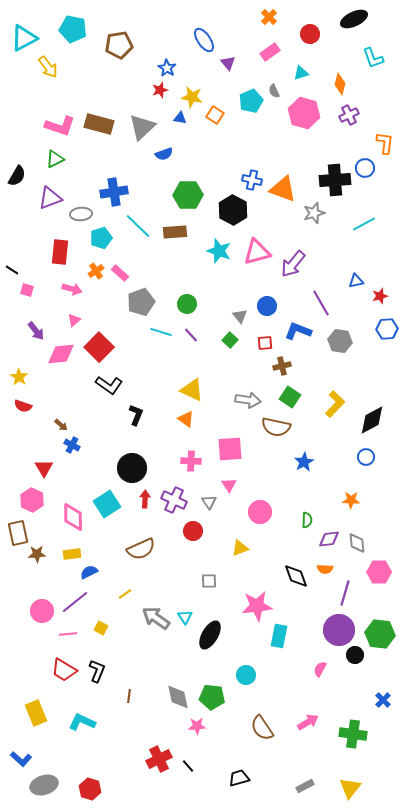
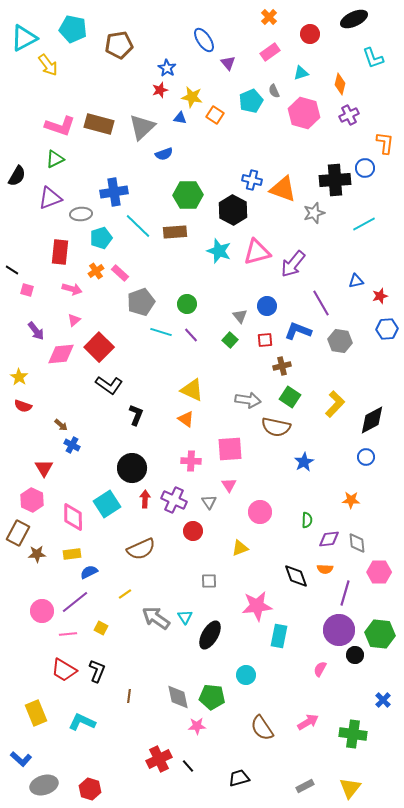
yellow arrow at (48, 67): moved 2 px up
red square at (265, 343): moved 3 px up
brown rectangle at (18, 533): rotated 40 degrees clockwise
